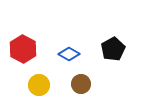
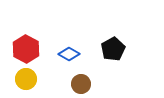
red hexagon: moved 3 px right
yellow circle: moved 13 px left, 6 px up
